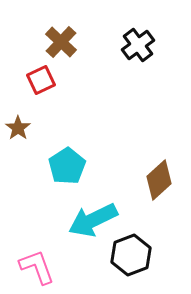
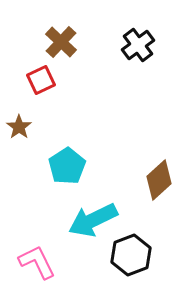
brown star: moved 1 px right, 1 px up
pink L-shape: moved 5 px up; rotated 6 degrees counterclockwise
